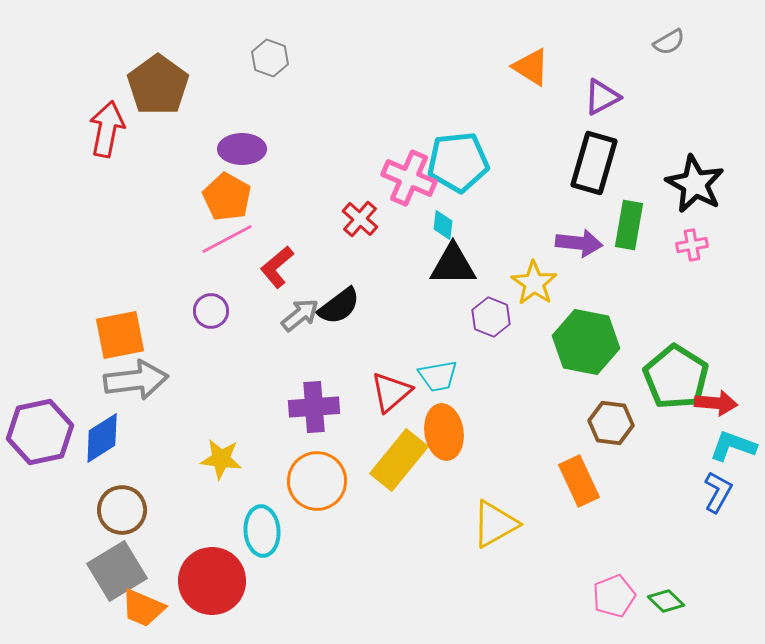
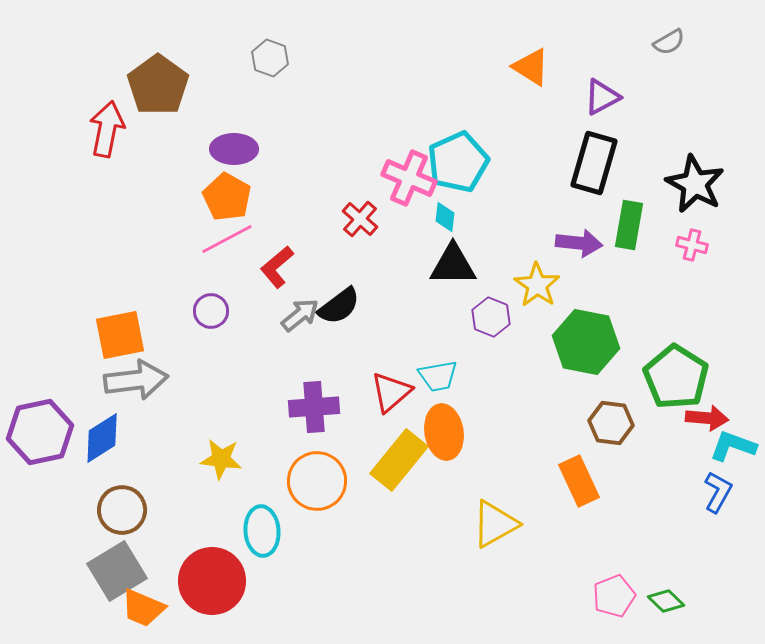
purple ellipse at (242, 149): moved 8 px left
cyan pentagon at (458, 162): rotated 18 degrees counterclockwise
cyan diamond at (443, 225): moved 2 px right, 8 px up
pink cross at (692, 245): rotated 24 degrees clockwise
yellow star at (534, 283): moved 3 px right, 2 px down
red arrow at (716, 403): moved 9 px left, 15 px down
